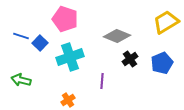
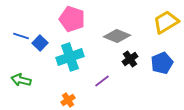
pink pentagon: moved 7 px right
purple line: rotated 49 degrees clockwise
